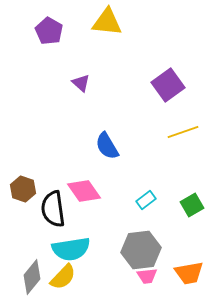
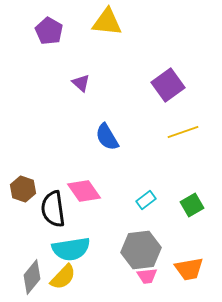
blue semicircle: moved 9 px up
orange trapezoid: moved 4 px up
